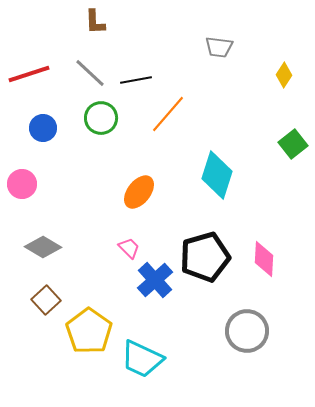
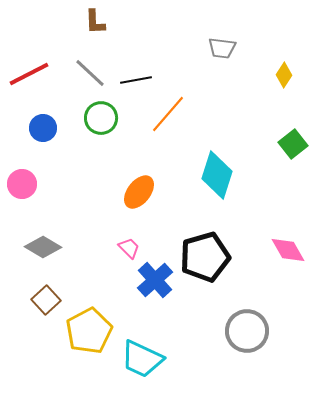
gray trapezoid: moved 3 px right, 1 px down
red line: rotated 9 degrees counterclockwise
pink diamond: moved 24 px right, 9 px up; rotated 33 degrees counterclockwise
yellow pentagon: rotated 9 degrees clockwise
